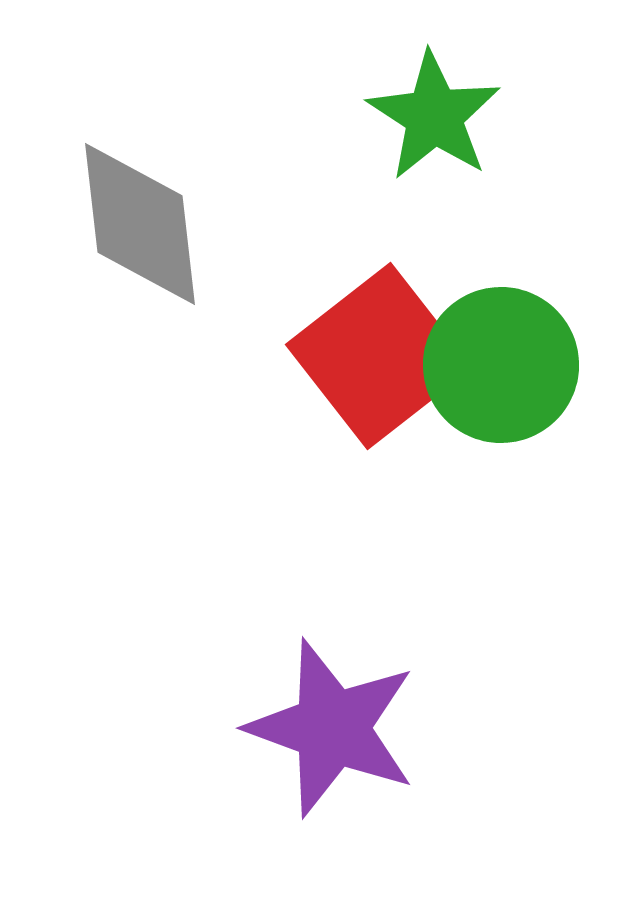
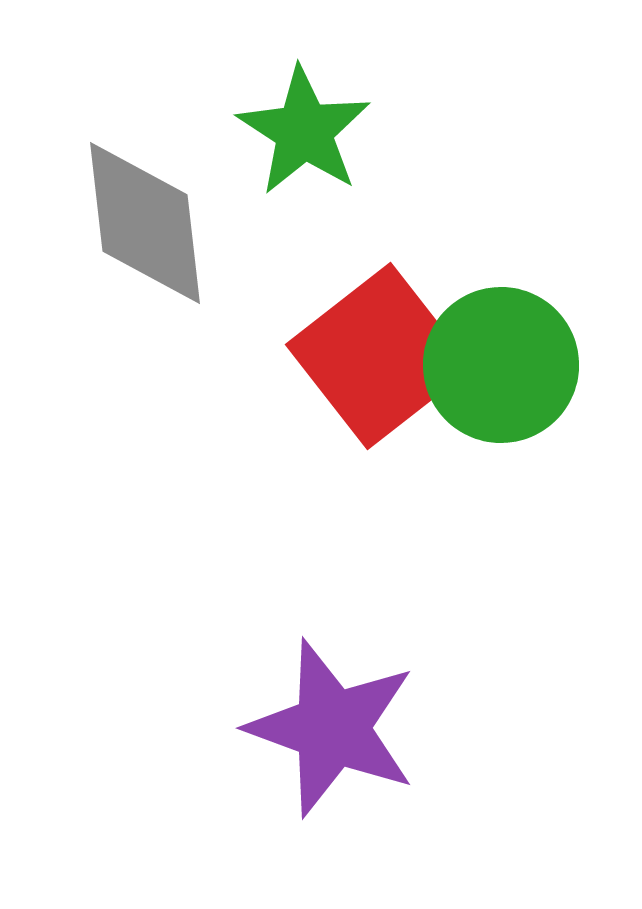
green star: moved 130 px left, 15 px down
gray diamond: moved 5 px right, 1 px up
